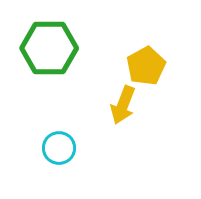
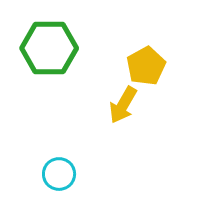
yellow arrow: rotated 9 degrees clockwise
cyan circle: moved 26 px down
